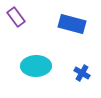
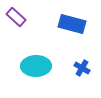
purple rectangle: rotated 12 degrees counterclockwise
blue cross: moved 5 px up
